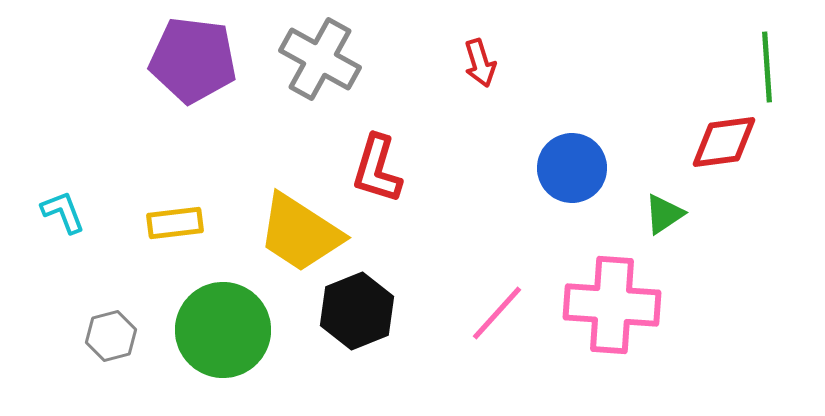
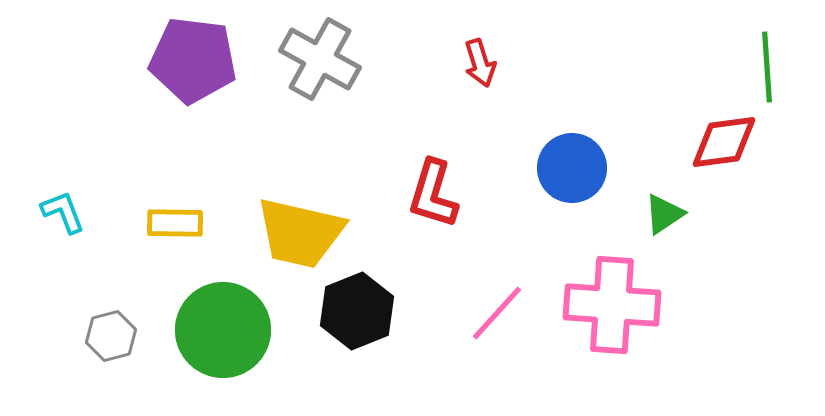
red L-shape: moved 56 px right, 25 px down
yellow rectangle: rotated 8 degrees clockwise
yellow trapezoid: rotated 20 degrees counterclockwise
